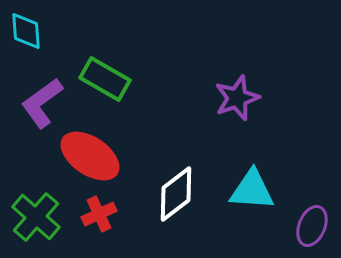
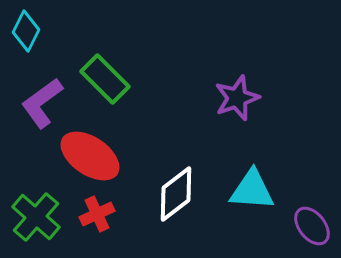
cyan diamond: rotated 30 degrees clockwise
green rectangle: rotated 15 degrees clockwise
red cross: moved 2 px left
purple ellipse: rotated 60 degrees counterclockwise
